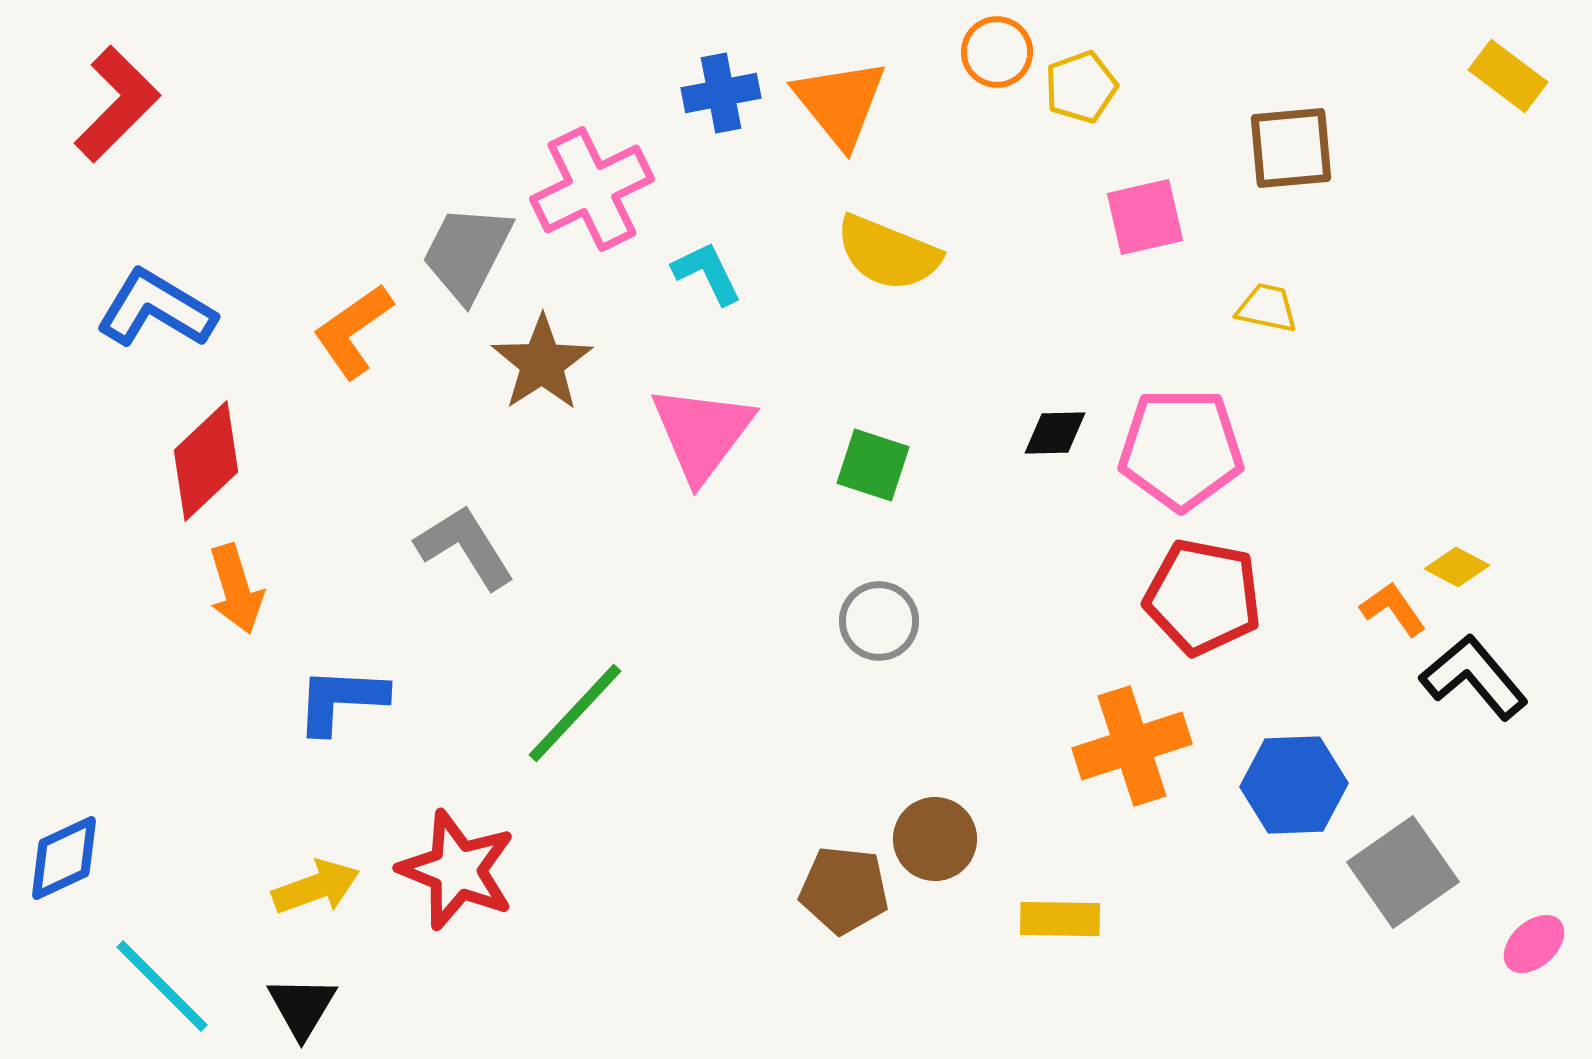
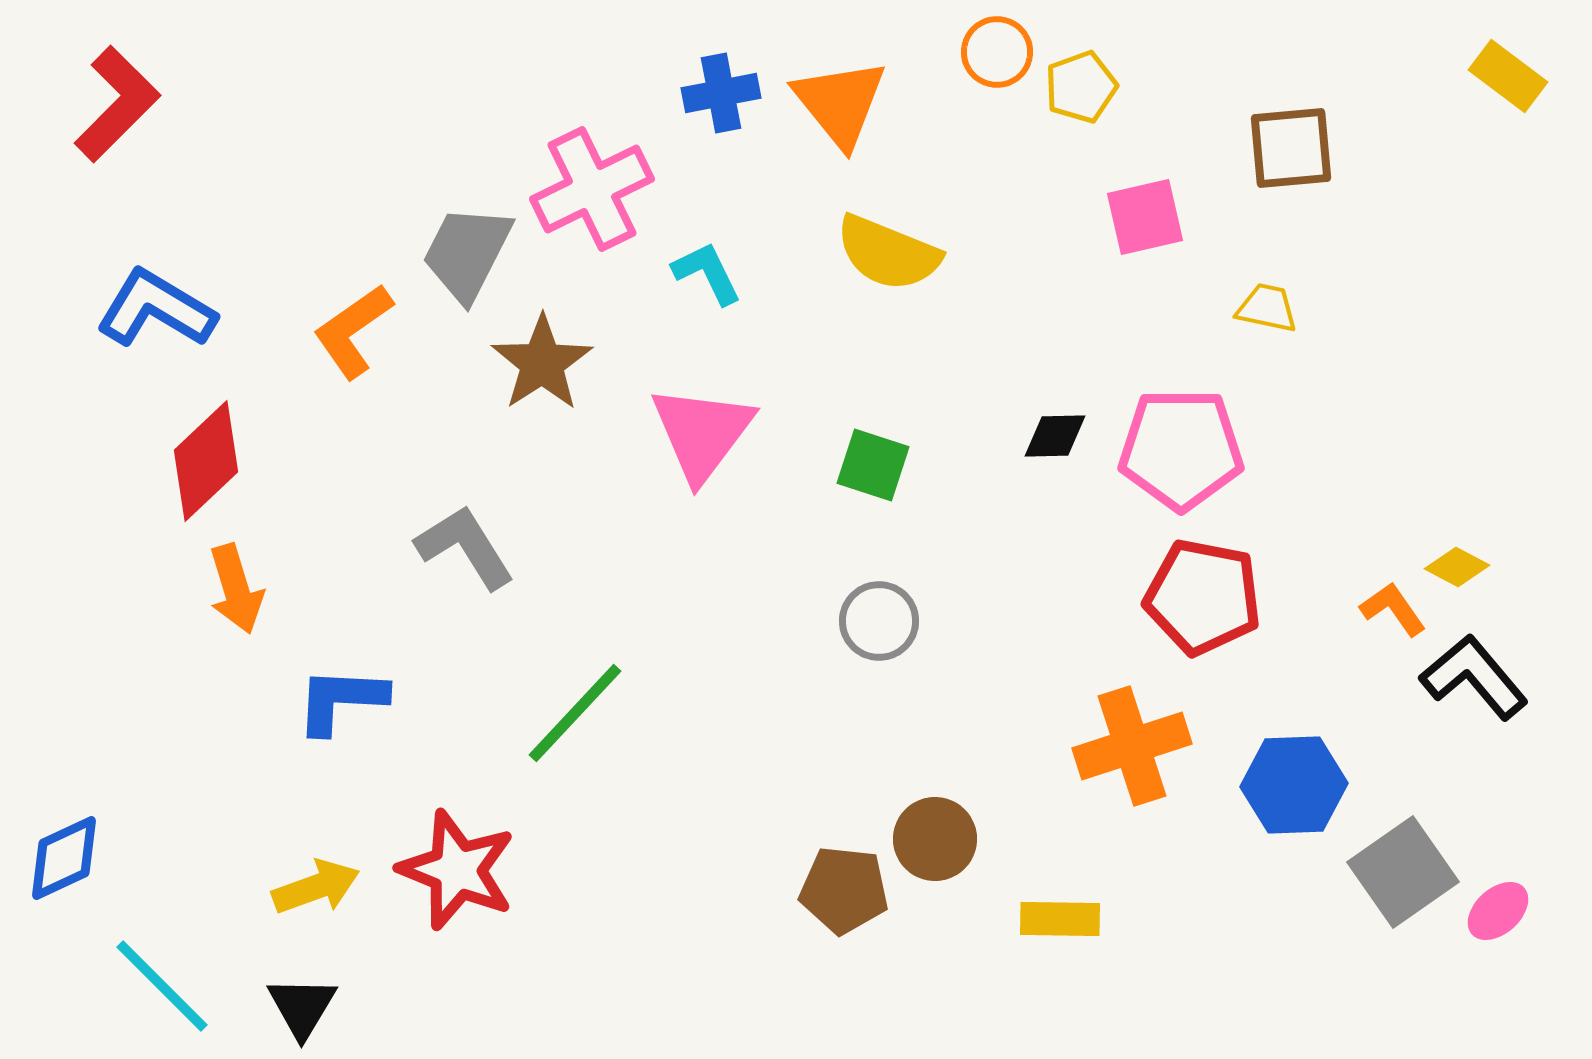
black diamond at (1055, 433): moved 3 px down
pink ellipse at (1534, 944): moved 36 px left, 33 px up
